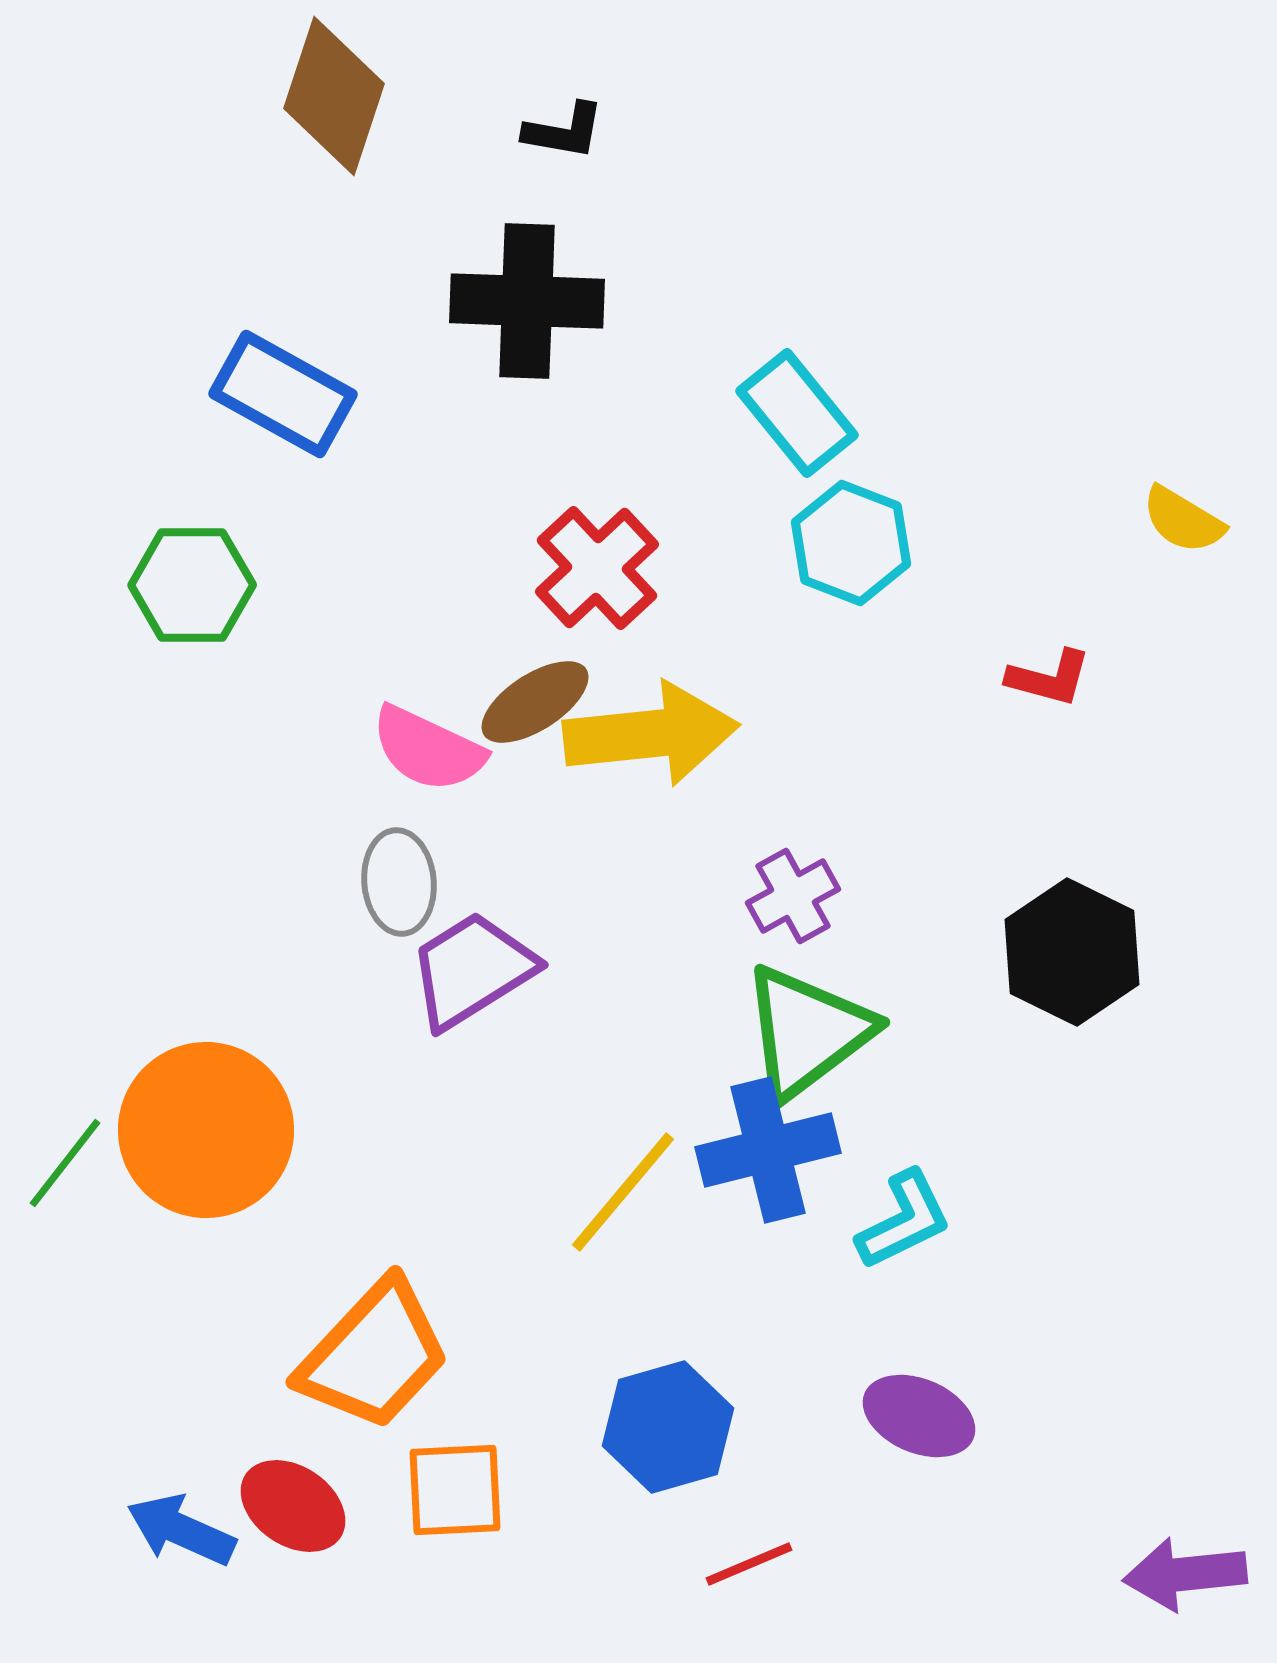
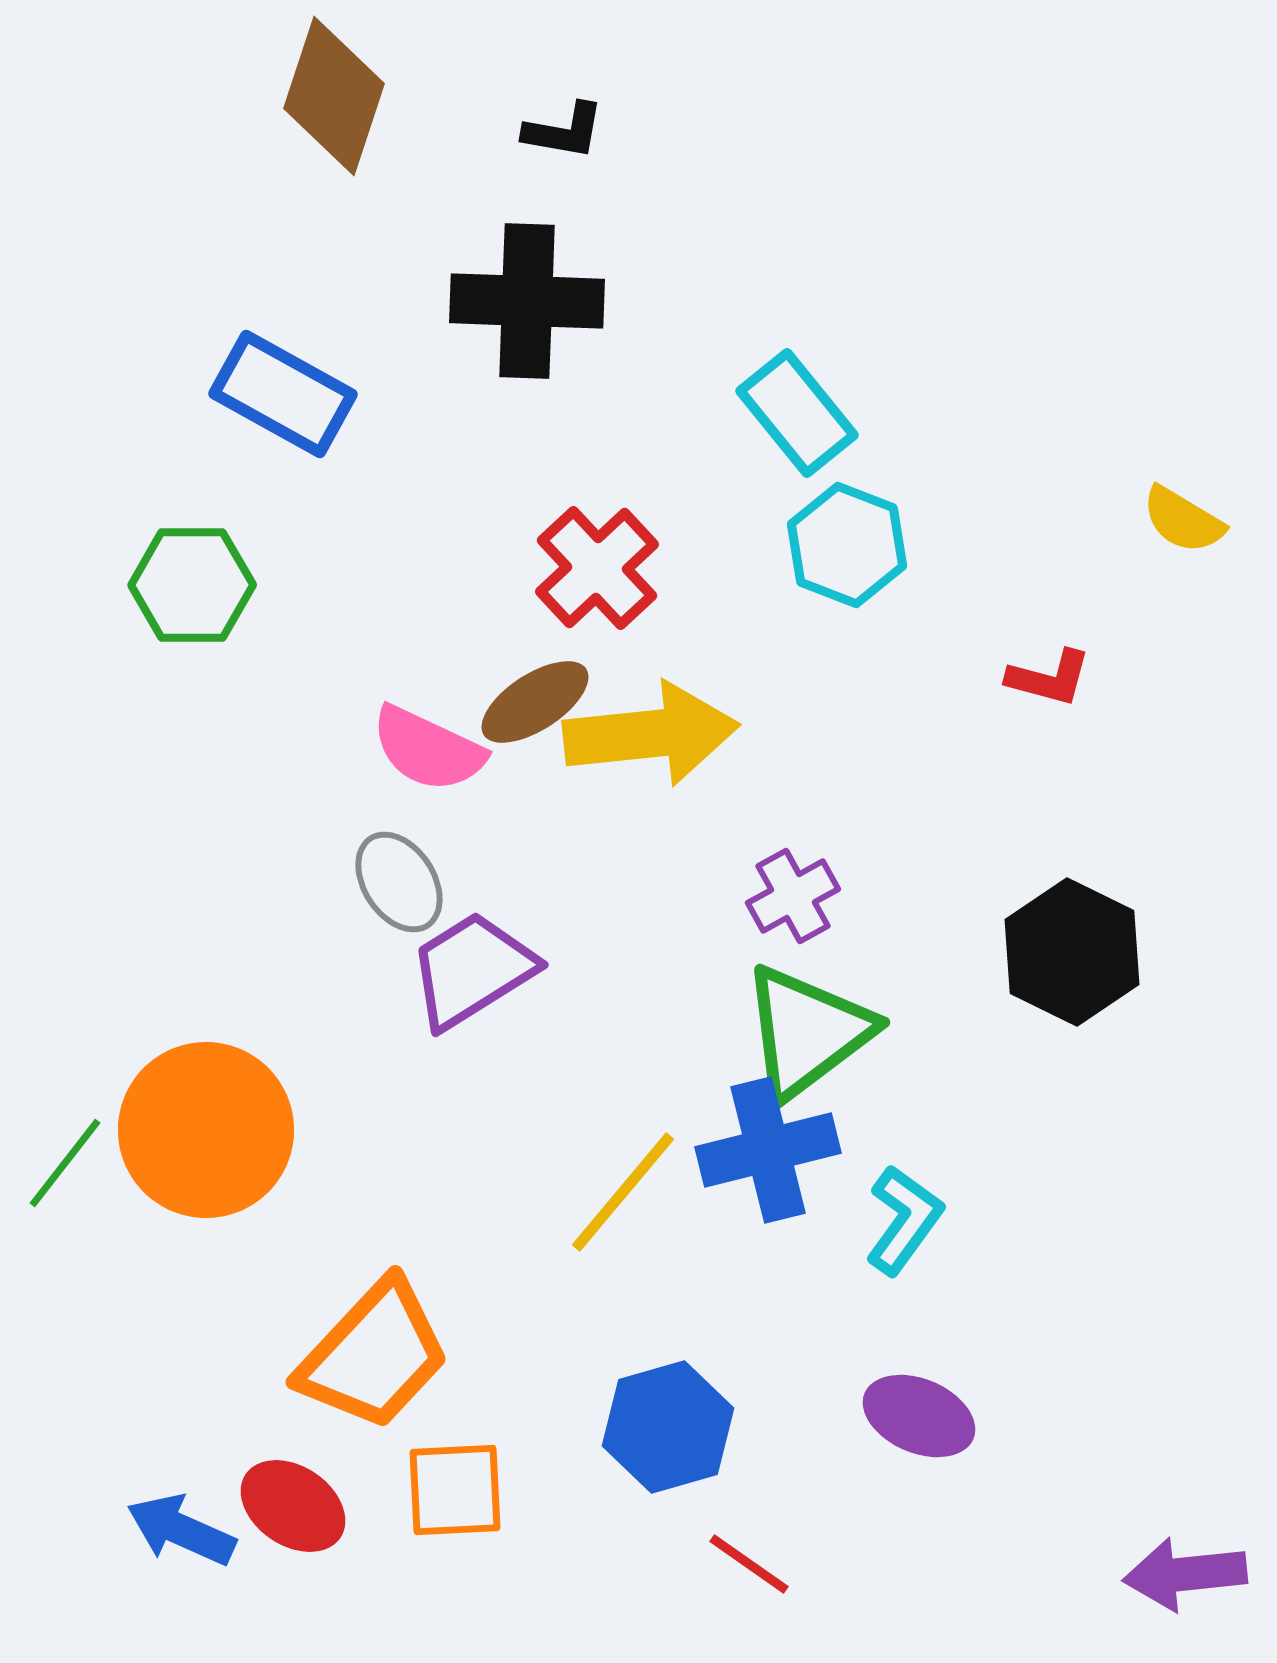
cyan hexagon: moved 4 px left, 2 px down
gray ellipse: rotated 28 degrees counterclockwise
cyan L-shape: rotated 28 degrees counterclockwise
red line: rotated 58 degrees clockwise
